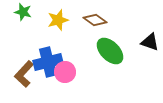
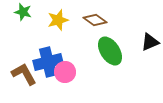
black triangle: rotated 42 degrees counterclockwise
green ellipse: rotated 12 degrees clockwise
brown L-shape: rotated 108 degrees clockwise
